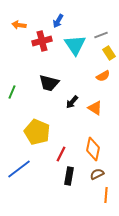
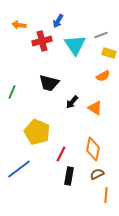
yellow rectangle: rotated 40 degrees counterclockwise
